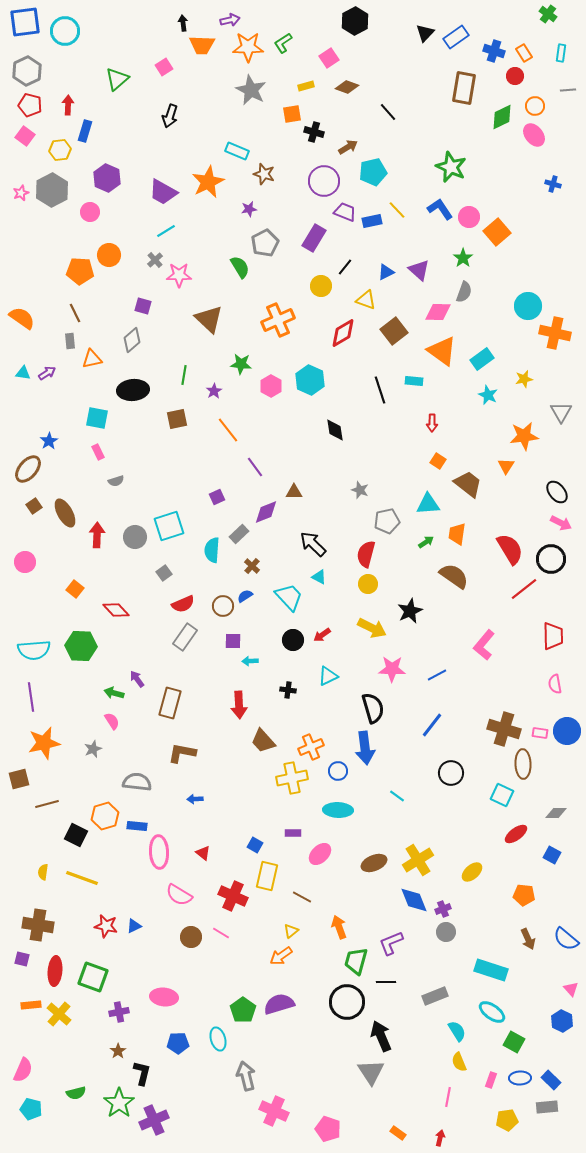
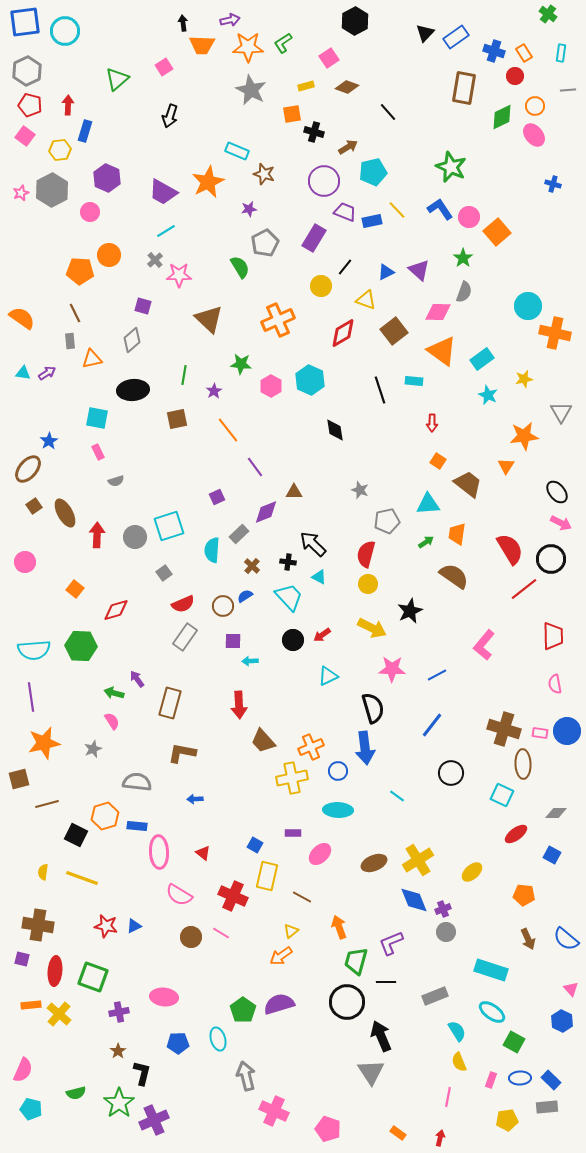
red diamond at (116, 610): rotated 64 degrees counterclockwise
black cross at (288, 690): moved 128 px up
